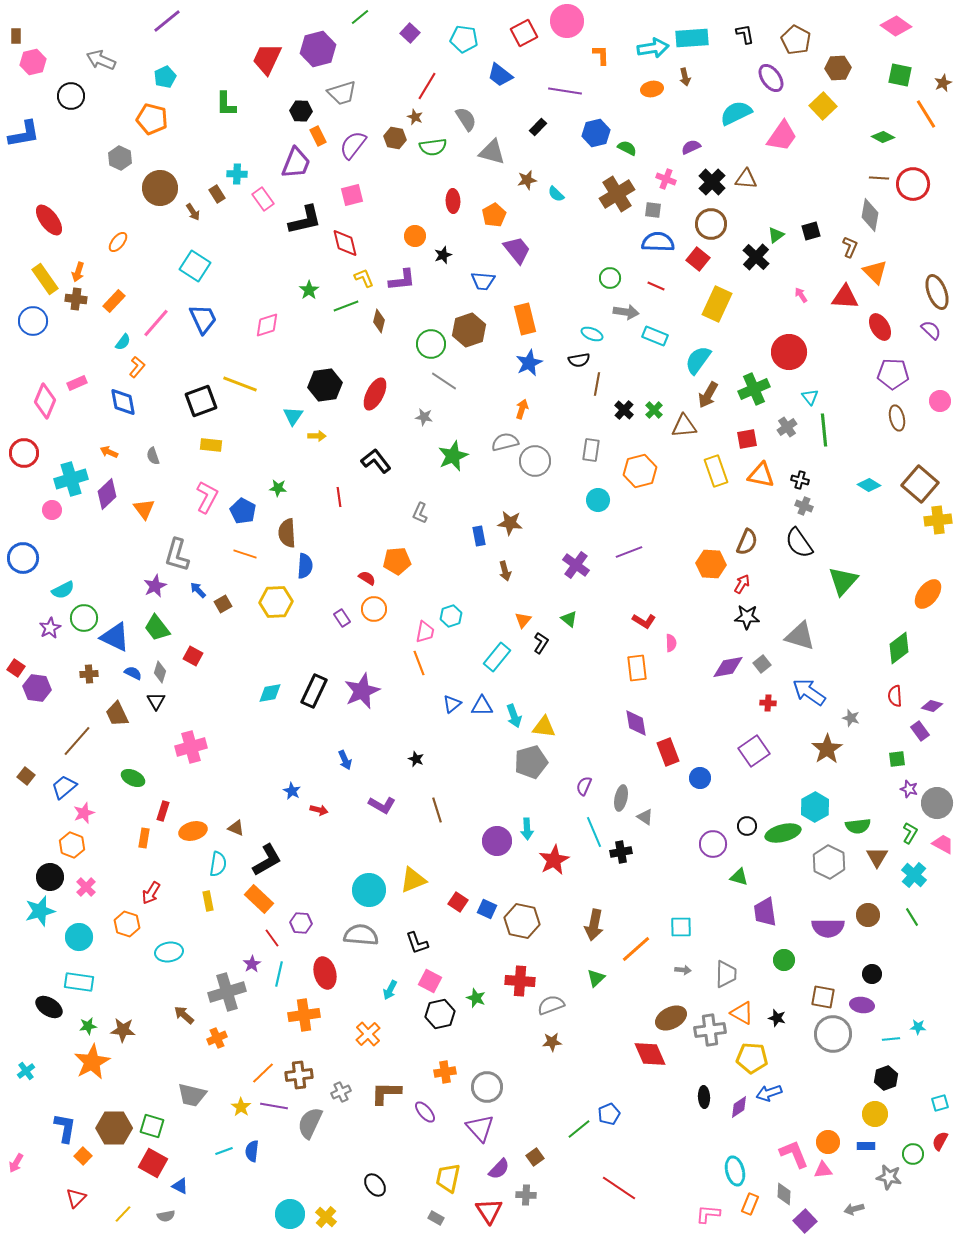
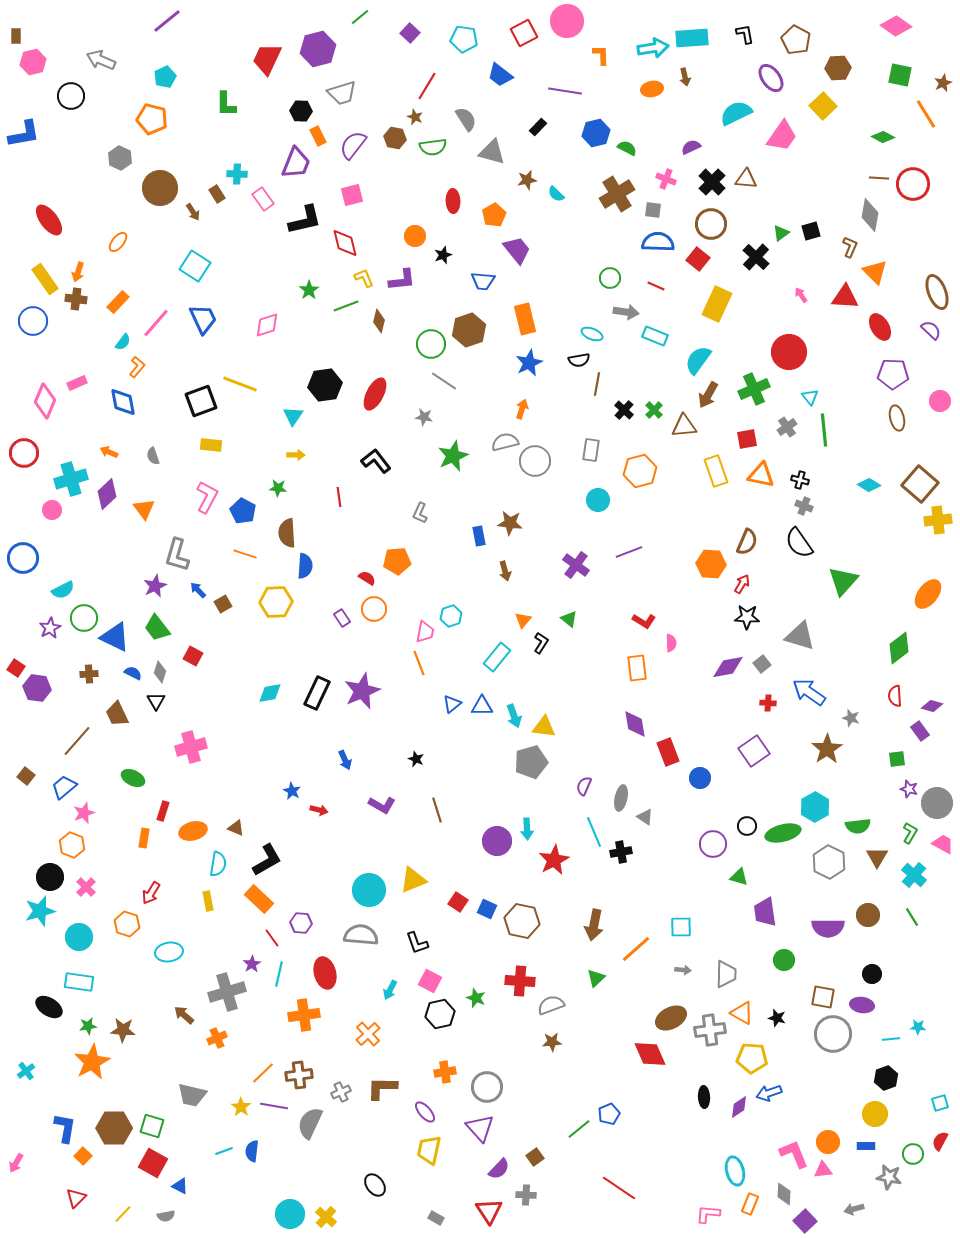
green triangle at (776, 235): moved 5 px right, 2 px up
orange rectangle at (114, 301): moved 4 px right, 1 px down
yellow arrow at (317, 436): moved 21 px left, 19 px down
black rectangle at (314, 691): moved 3 px right, 2 px down
purple diamond at (636, 723): moved 1 px left, 1 px down
brown L-shape at (386, 1093): moved 4 px left, 5 px up
yellow trapezoid at (448, 1178): moved 19 px left, 28 px up
